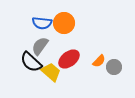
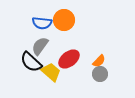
orange circle: moved 3 px up
gray circle: moved 14 px left, 7 px down
